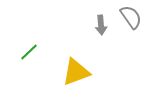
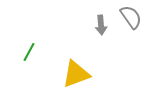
green line: rotated 18 degrees counterclockwise
yellow triangle: moved 2 px down
